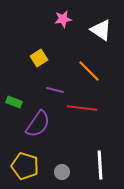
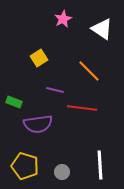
pink star: rotated 18 degrees counterclockwise
white triangle: moved 1 px right, 1 px up
purple semicircle: rotated 48 degrees clockwise
